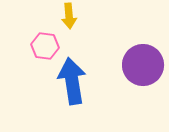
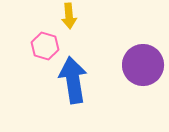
pink hexagon: rotated 8 degrees clockwise
blue arrow: moved 1 px right, 1 px up
